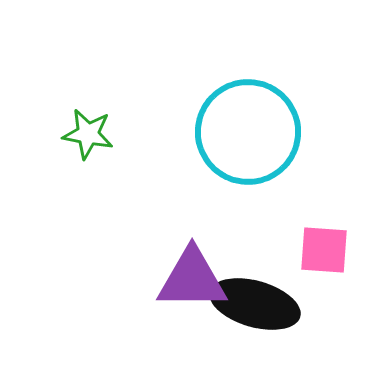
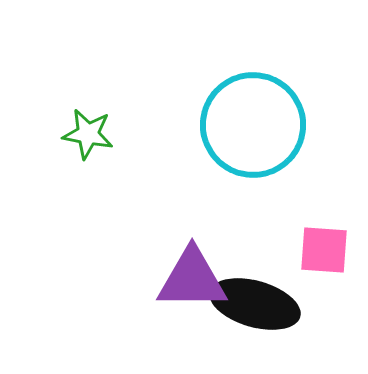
cyan circle: moved 5 px right, 7 px up
